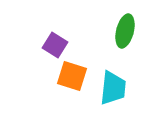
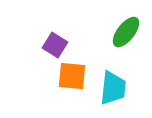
green ellipse: moved 1 px right, 1 px down; rotated 24 degrees clockwise
orange square: rotated 12 degrees counterclockwise
